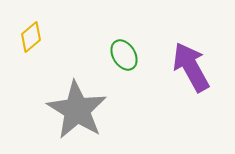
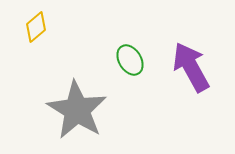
yellow diamond: moved 5 px right, 10 px up
green ellipse: moved 6 px right, 5 px down
